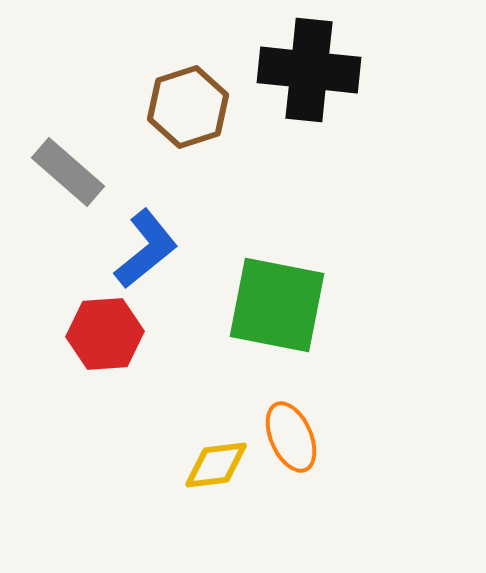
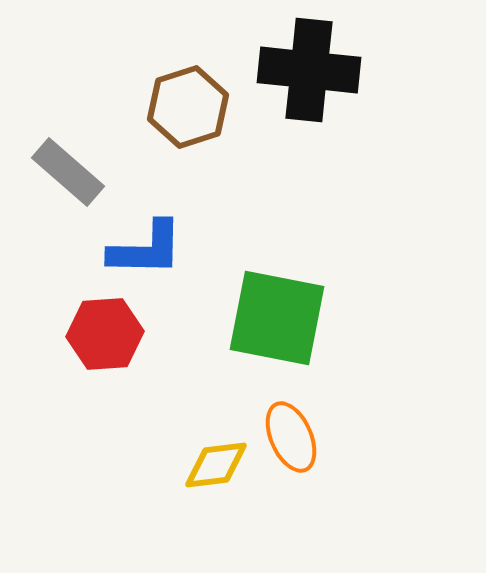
blue L-shape: rotated 40 degrees clockwise
green square: moved 13 px down
